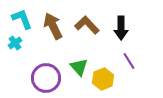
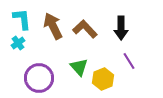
cyan L-shape: rotated 15 degrees clockwise
brown L-shape: moved 2 px left, 4 px down
cyan cross: moved 3 px right
purple circle: moved 7 px left
